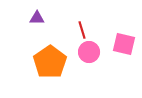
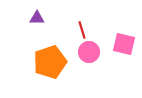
orange pentagon: rotated 16 degrees clockwise
